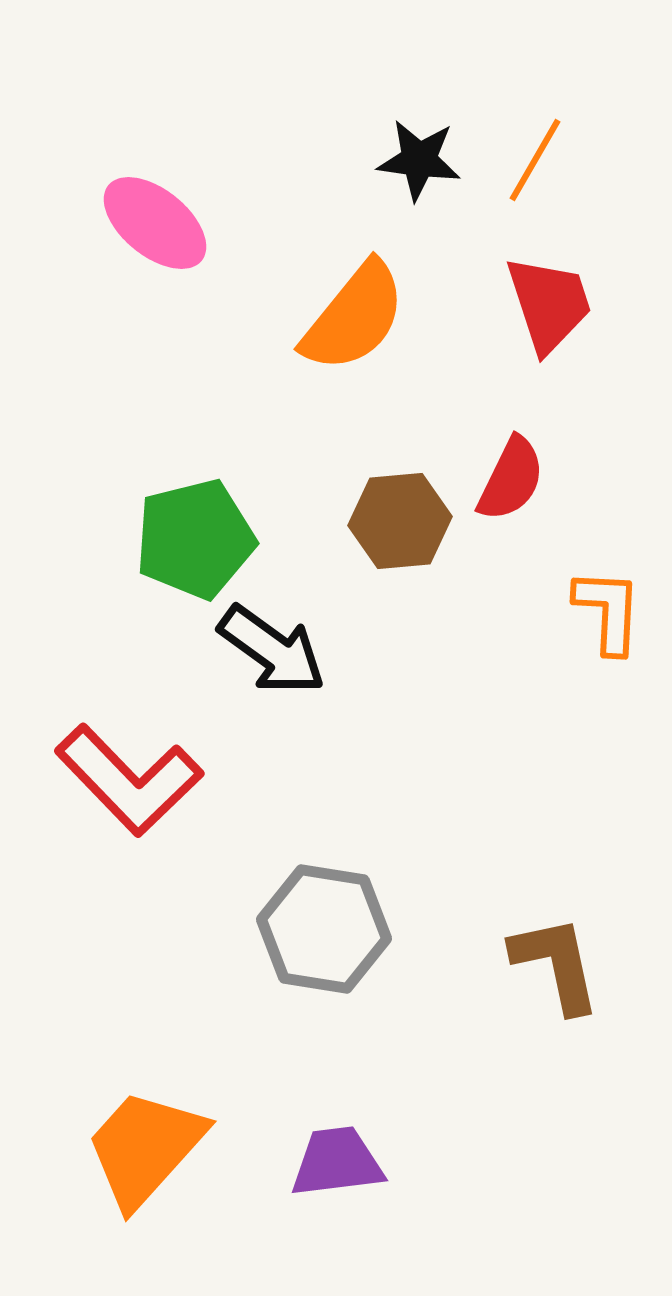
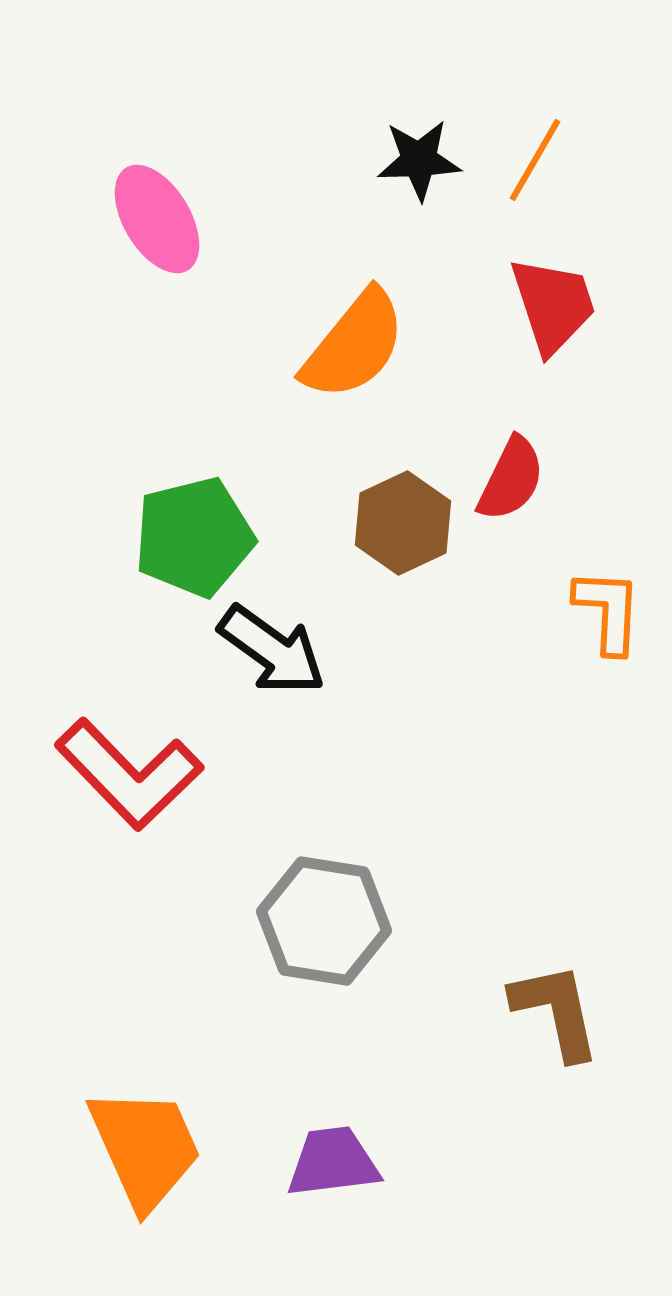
black star: rotated 10 degrees counterclockwise
pink ellipse: moved 2 px right, 4 px up; rotated 20 degrees clockwise
red trapezoid: moved 4 px right, 1 px down
orange semicircle: moved 28 px down
brown hexagon: moved 3 px right, 2 px down; rotated 20 degrees counterclockwise
green pentagon: moved 1 px left, 2 px up
red L-shape: moved 6 px up
gray hexagon: moved 8 px up
brown L-shape: moved 47 px down
orange trapezoid: rotated 114 degrees clockwise
purple trapezoid: moved 4 px left
